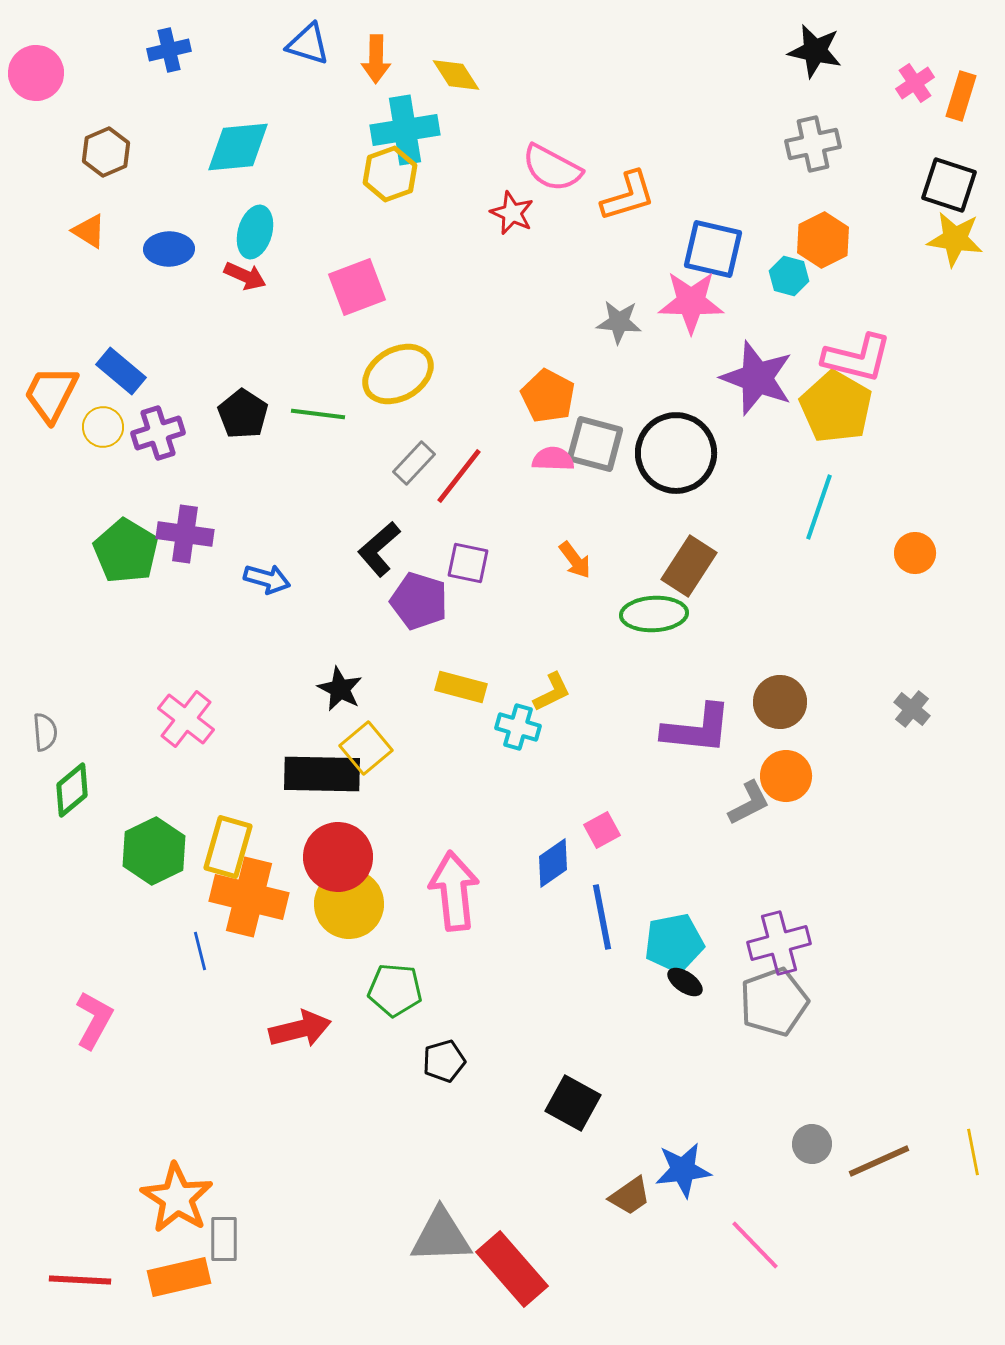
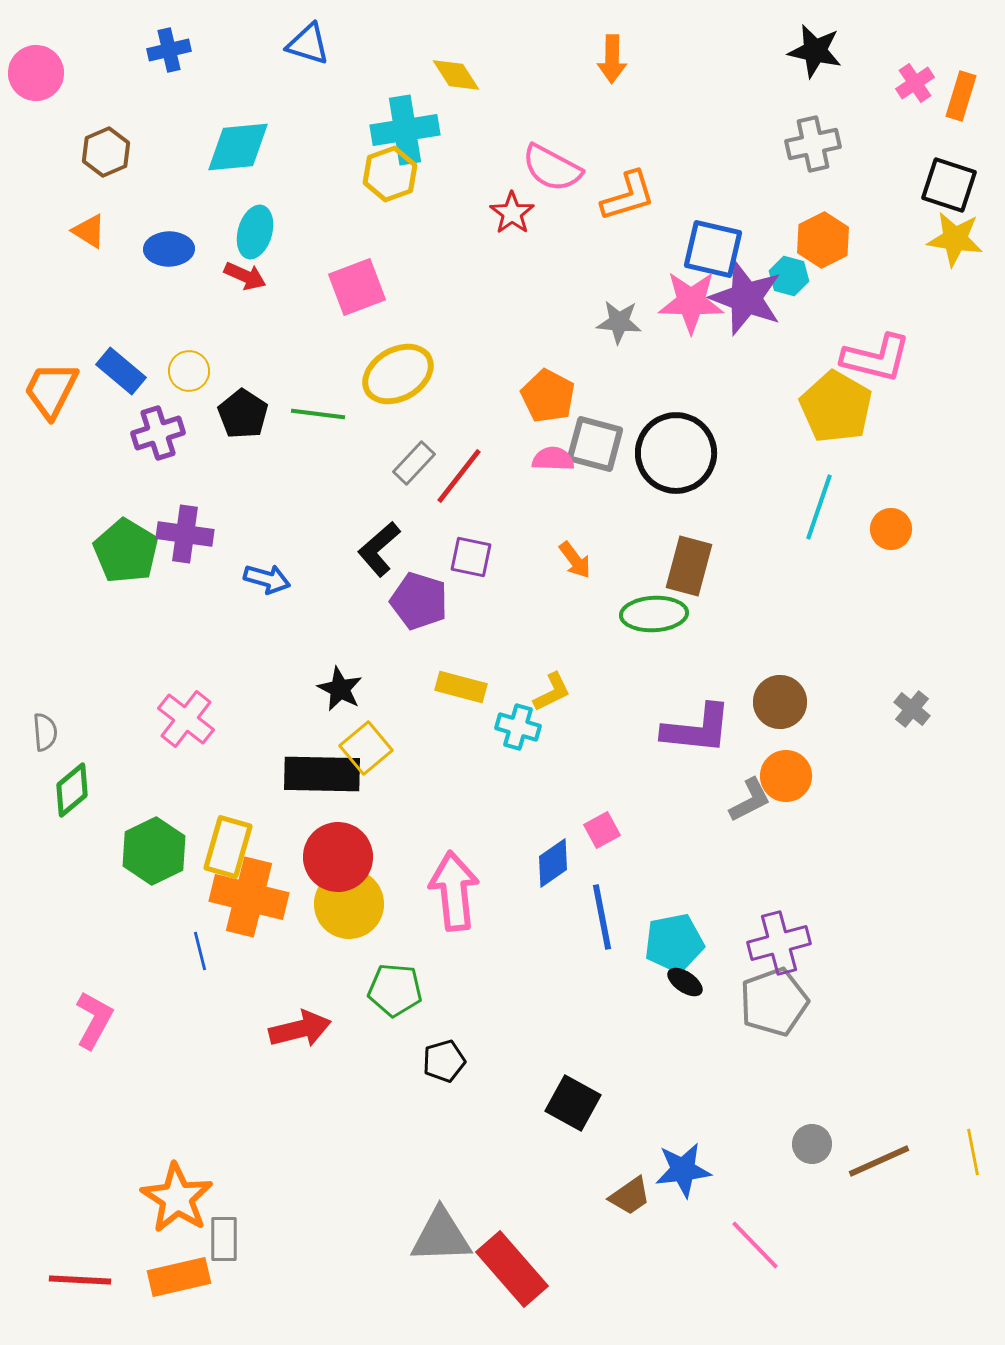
orange arrow at (376, 59): moved 236 px right
red star at (512, 213): rotated 12 degrees clockwise
pink L-shape at (857, 358): moved 19 px right
purple star at (757, 378): moved 11 px left, 80 px up
orange trapezoid at (51, 394): moved 4 px up
yellow circle at (103, 427): moved 86 px right, 56 px up
orange circle at (915, 553): moved 24 px left, 24 px up
purple square at (468, 563): moved 3 px right, 6 px up
brown rectangle at (689, 566): rotated 18 degrees counterclockwise
gray L-shape at (749, 803): moved 1 px right, 3 px up
